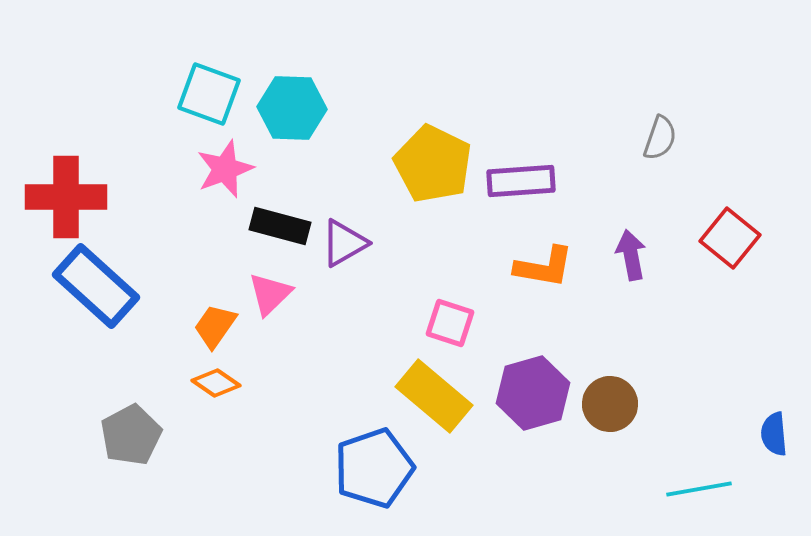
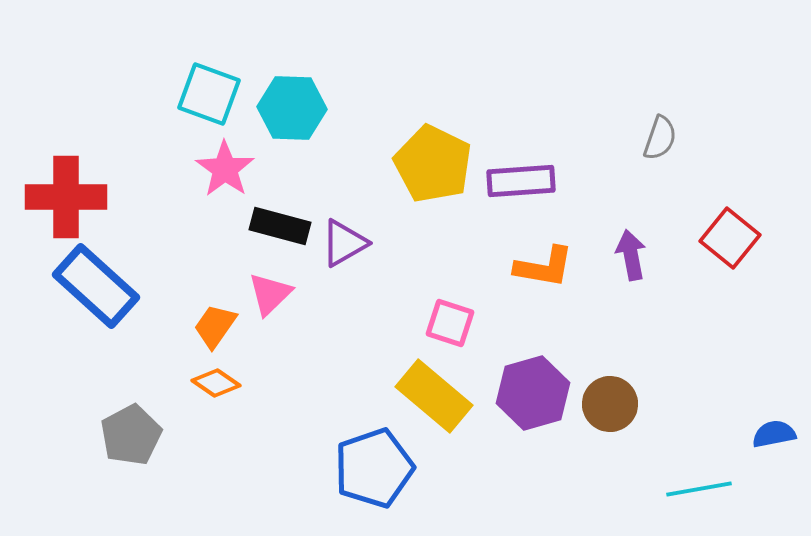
pink star: rotated 16 degrees counterclockwise
blue semicircle: rotated 84 degrees clockwise
